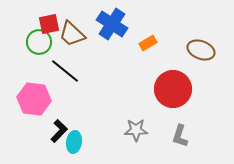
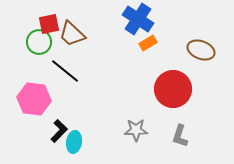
blue cross: moved 26 px right, 5 px up
